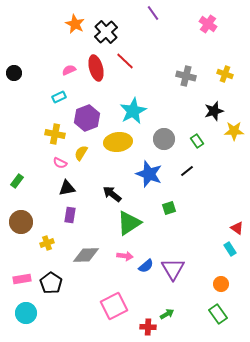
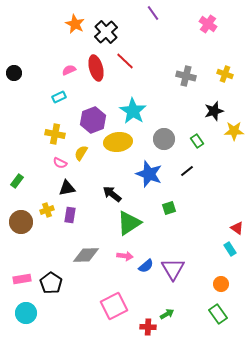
cyan star at (133, 111): rotated 12 degrees counterclockwise
purple hexagon at (87, 118): moved 6 px right, 2 px down
yellow cross at (47, 243): moved 33 px up
